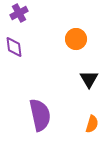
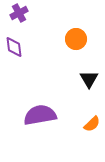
purple semicircle: rotated 88 degrees counterclockwise
orange semicircle: rotated 30 degrees clockwise
